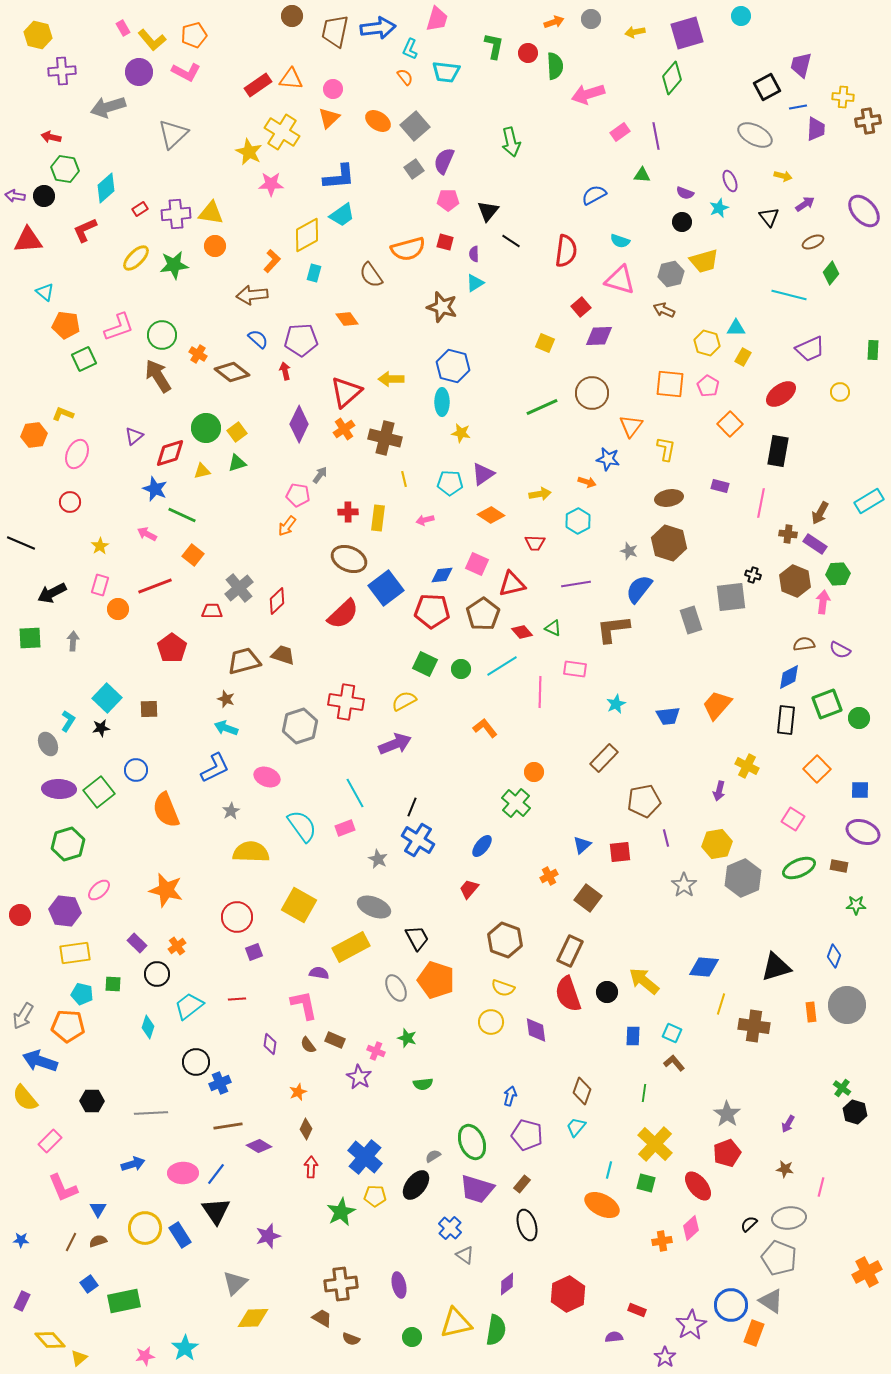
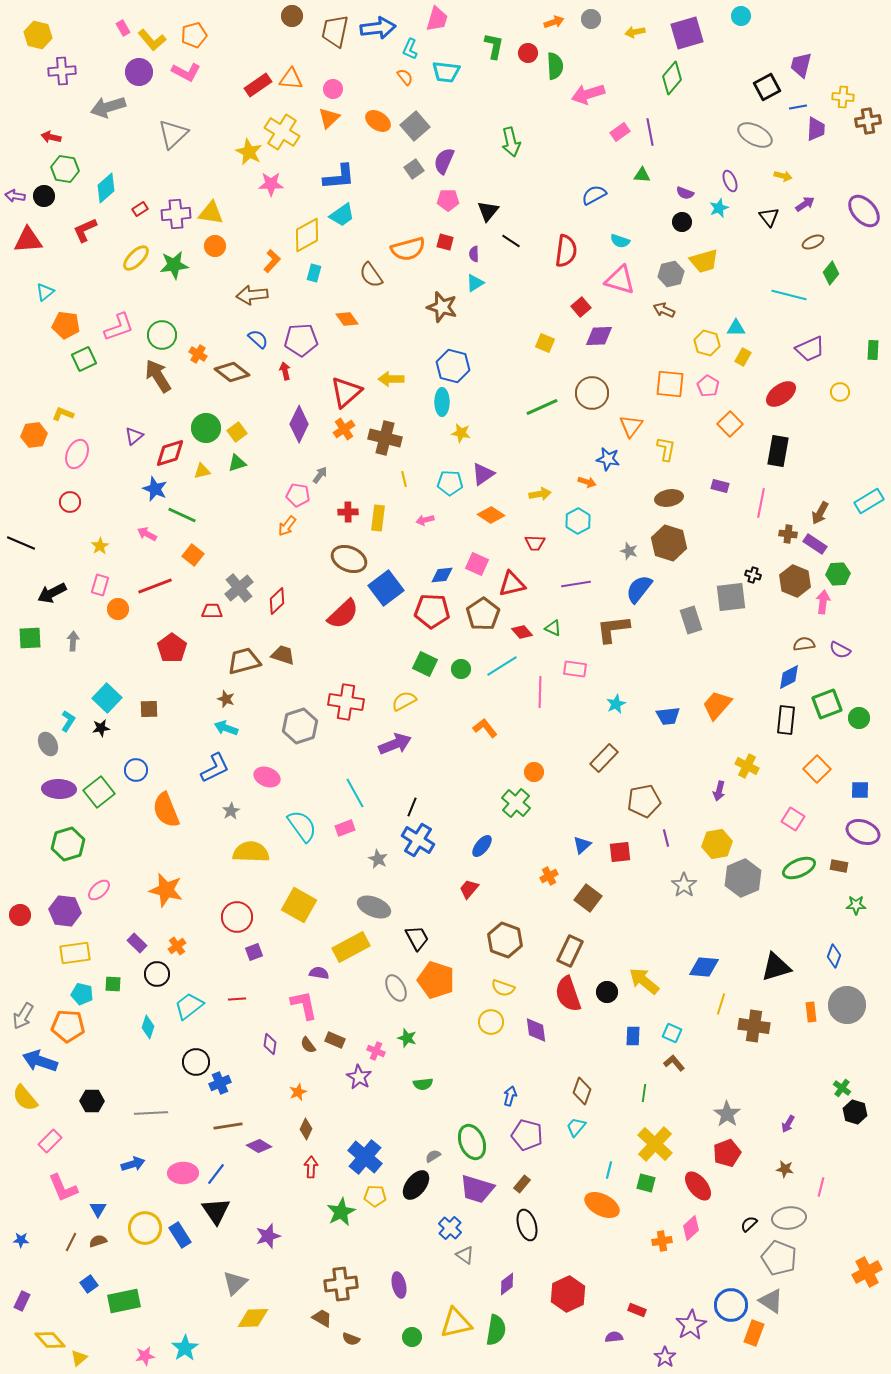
purple line at (656, 136): moved 6 px left, 4 px up
cyan triangle at (45, 292): rotated 42 degrees clockwise
